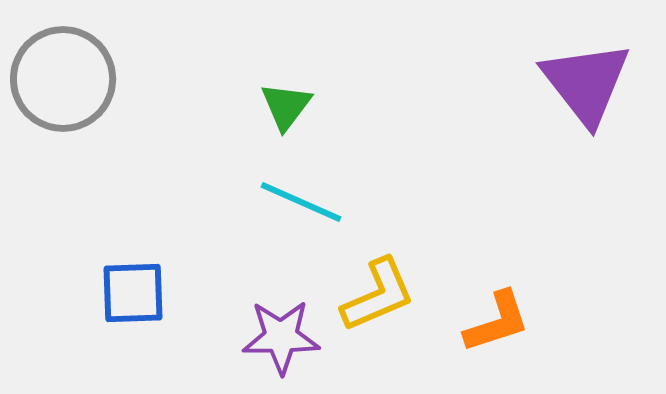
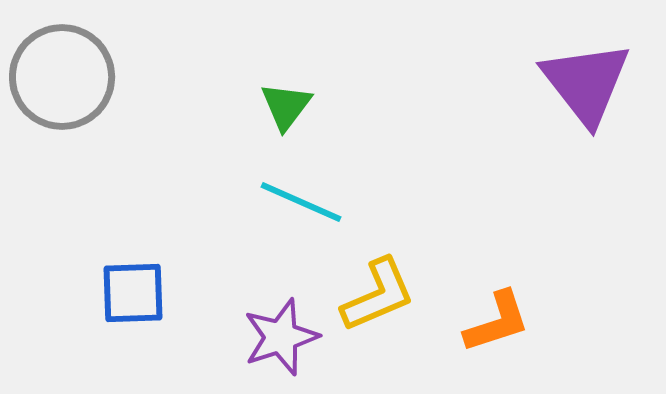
gray circle: moved 1 px left, 2 px up
purple star: rotated 18 degrees counterclockwise
